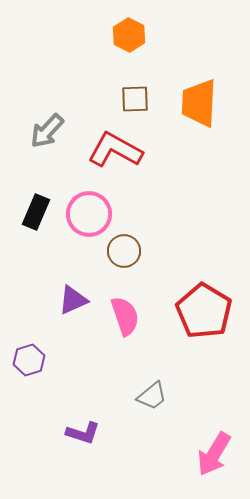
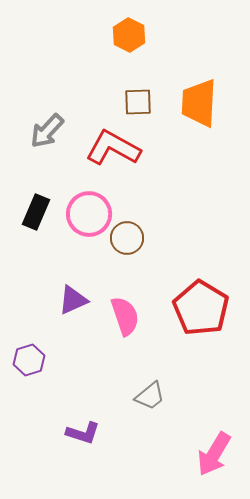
brown square: moved 3 px right, 3 px down
red L-shape: moved 2 px left, 2 px up
brown circle: moved 3 px right, 13 px up
red pentagon: moved 3 px left, 3 px up
gray trapezoid: moved 2 px left
